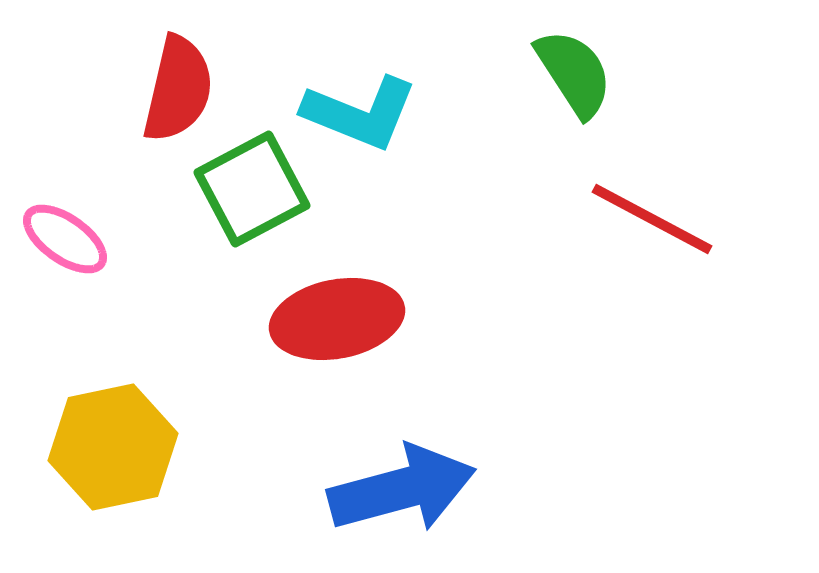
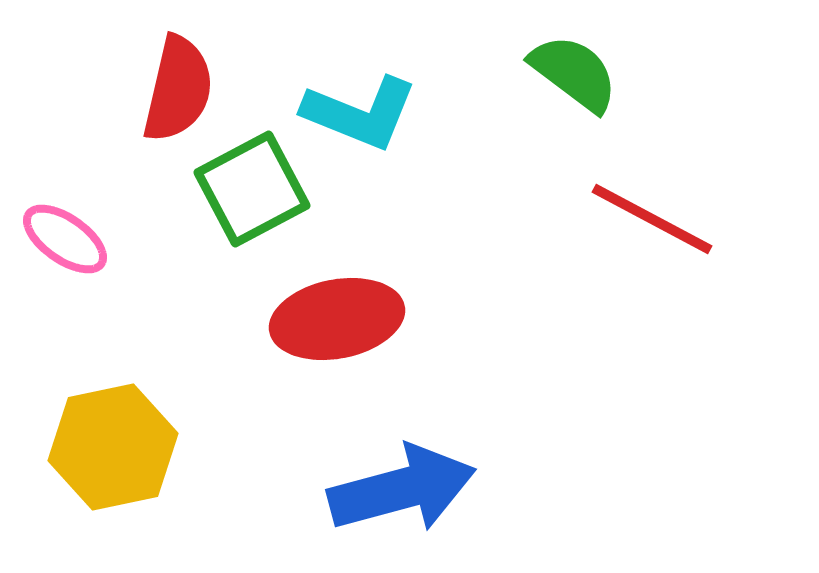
green semicircle: rotated 20 degrees counterclockwise
